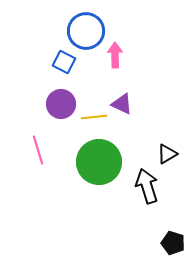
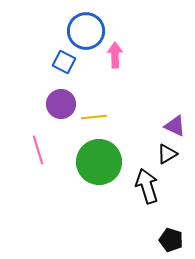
purple triangle: moved 53 px right, 22 px down
black pentagon: moved 2 px left, 3 px up
